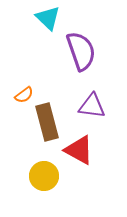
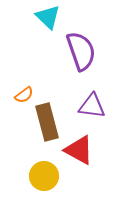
cyan triangle: moved 1 px up
